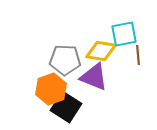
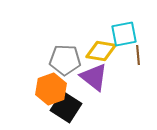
purple triangle: rotated 16 degrees clockwise
